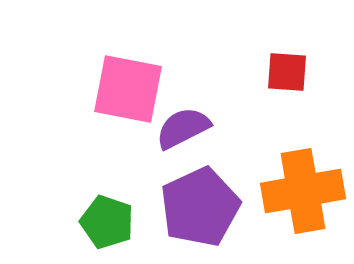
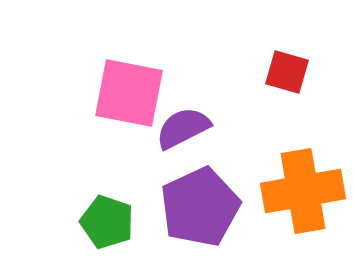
red square: rotated 12 degrees clockwise
pink square: moved 1 px right, 4 px down
